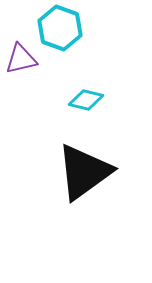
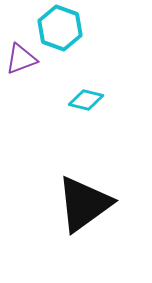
purple triangle: rotated 8 degrees counterclockwise
black triangle: moved 32 px down
